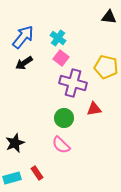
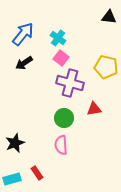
blue arrow: moved 3 px up
purple cross: moved 3 px left
pink semicircle: rotated 42 degrees clockwise
cyan rectangle: moved 1 px down
